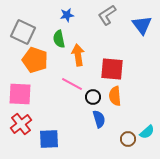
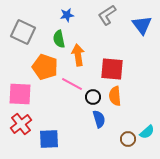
orange pentagon: moved 10 px right, 7 px down
